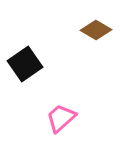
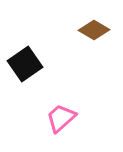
brown diamond: moved 2 px left
